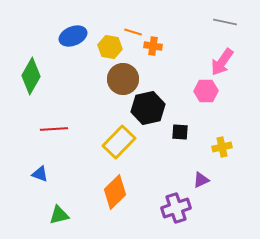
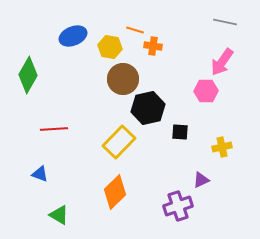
orange line: moved 2 px right, 2 px up
green diamond: moved 3 px left, 1 px up
purple cross: moved 2 px right, 2 px up
green triangle: rotated 45 degrees clockwise
